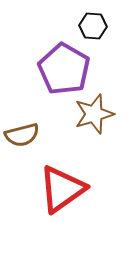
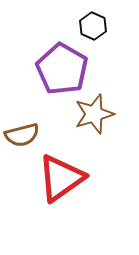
black hexagon: rotated 20 degrees clockwise
purple pentagon: moved 2 px left
red triangle: moved 1 px left, 11 px up
